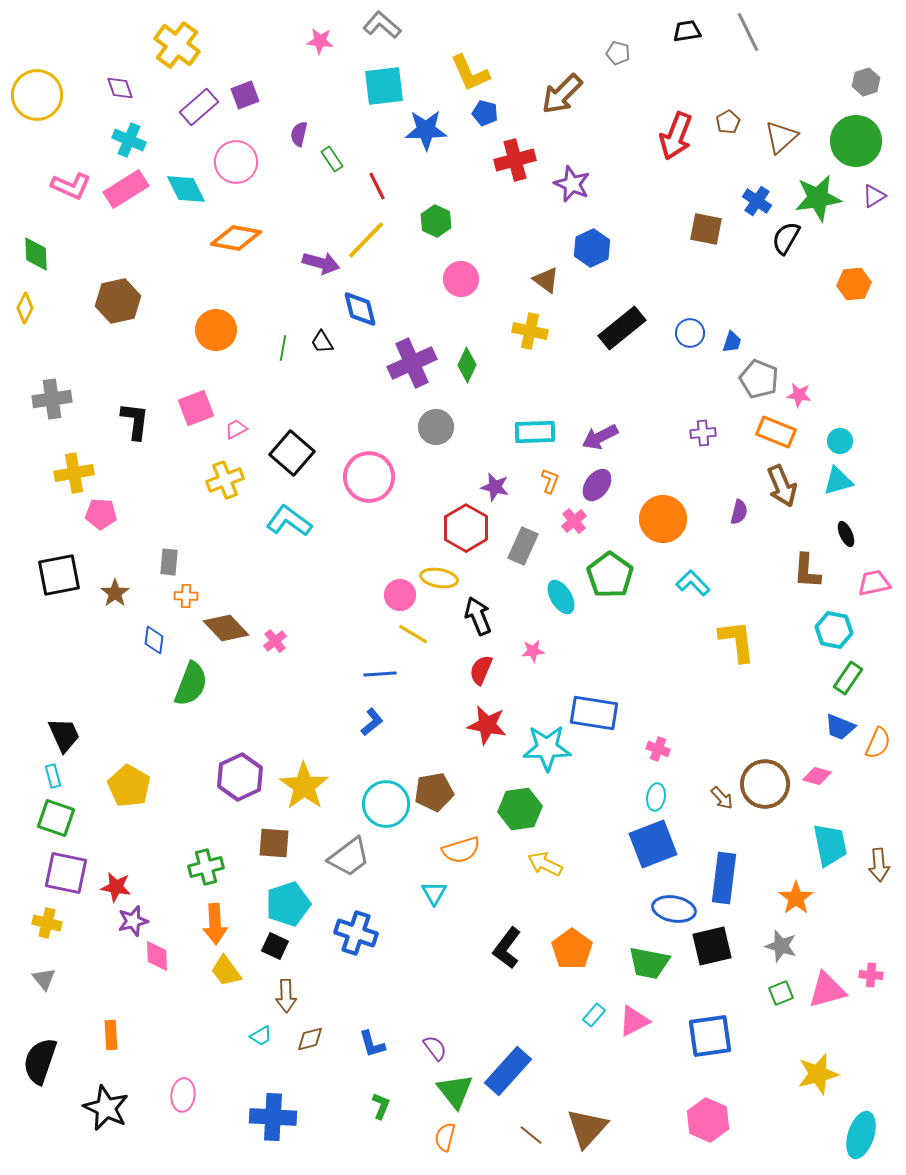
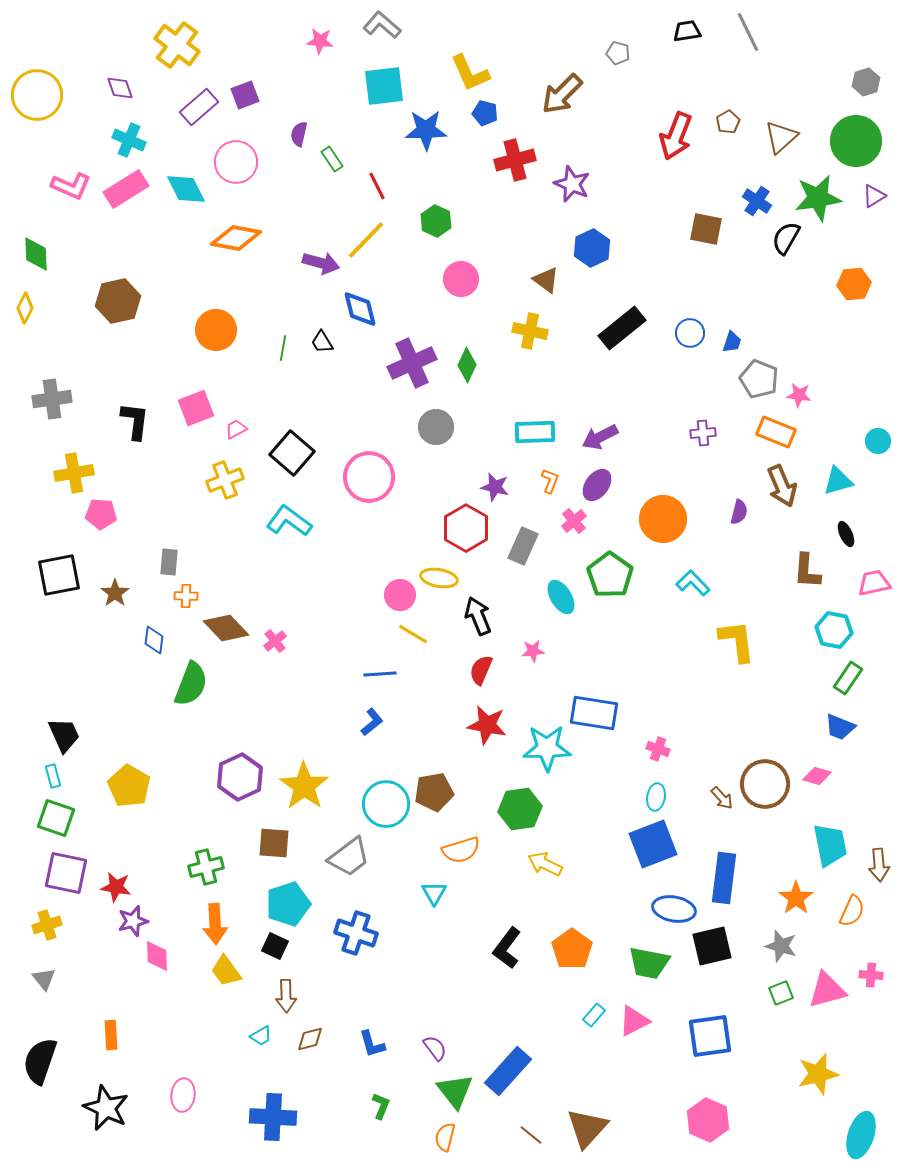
cyan circle at (840, 441): moved 38 px right
orange semicircle at (878, 743): moved 26 px left, 168 px down
yellow cross at (47, 923): moved 2 px down; rotated 32 degrees counterclockwise
